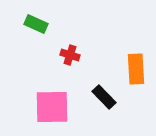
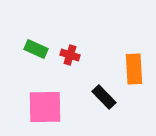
green rectangle: moved 25 px down
orange rectangle: moved 2 px left
pink square: moved 7 px left
